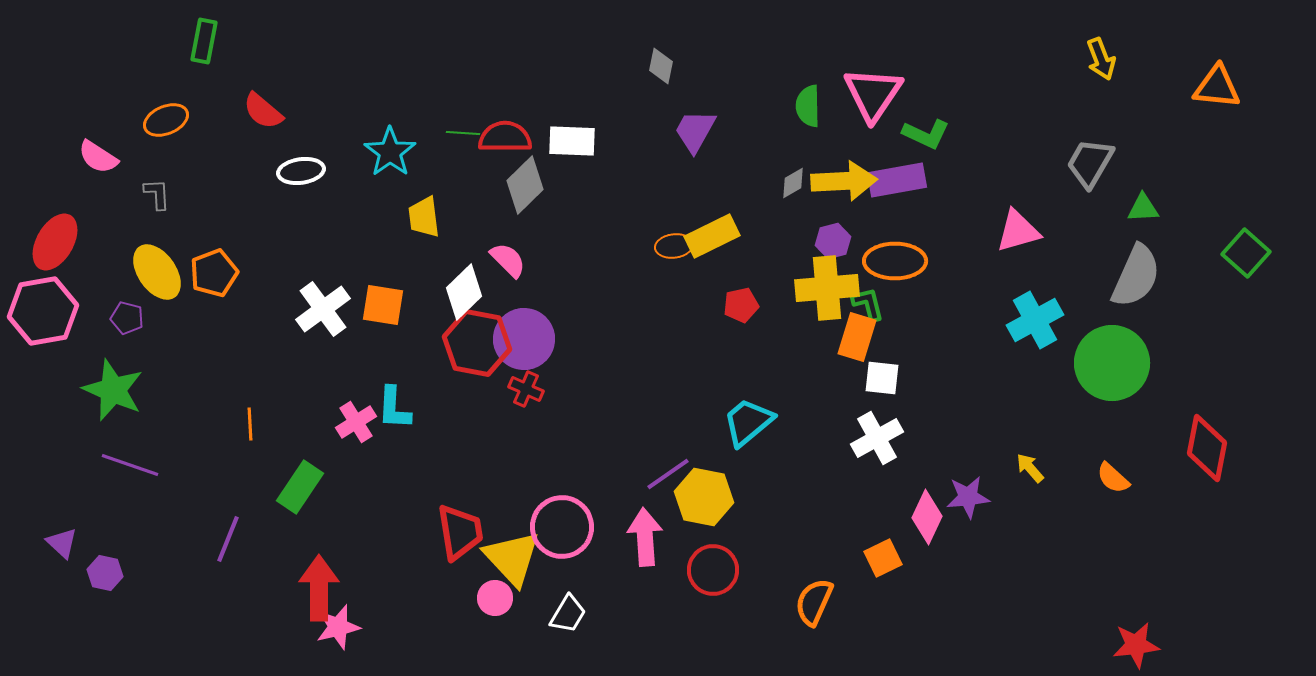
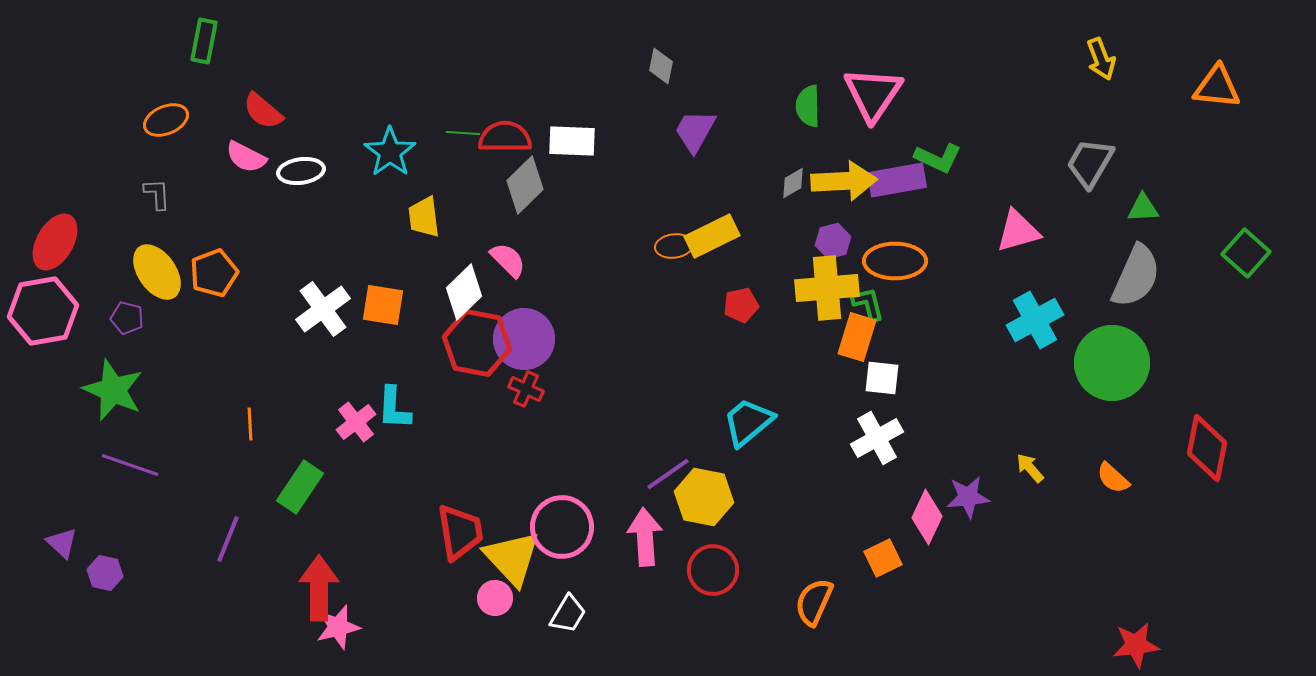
green L-shape at (926, 134): moved 12 px right, 24 px down
pink semicircle at (98, 157): moved 148 px right; rotated 6 degrees counterclockwise
pink cross at (356, 422): rotated 6 degrees counterclockwise
